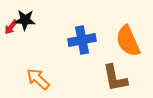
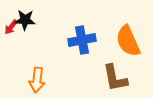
orange arrow: moved 1 px left, 1 px down; rotated 125 degrees counterclockwise
